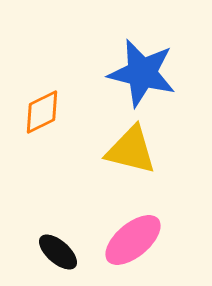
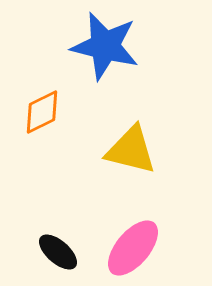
blue star: moved 37 px left, 27 px up
pink ellipse: moved 8 px down; rotated 10 degrees counterclockwise
